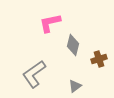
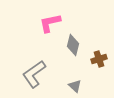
gray triangle: rotated 40 degrees counterclockwise
